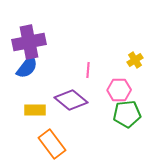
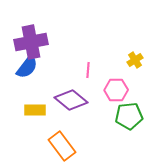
purple cross: moved 2 px right
pink hexagon: moved 3 px left
green pentagon: moved 2 px right, 2 px down
orange rectangle: moved 10 px right, 2 px down
